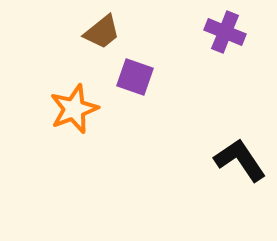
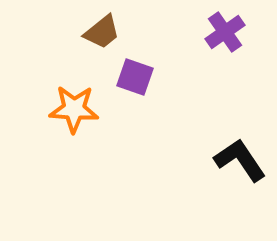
purple cross: rotated 33 degrees clockwise
orange star: rotated 24 degrees clockwise
